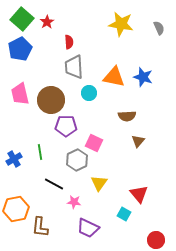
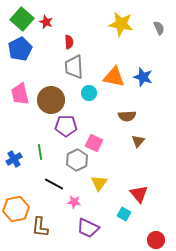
red star: moved 1 px left; rotated 16 degrees counterclockwise
